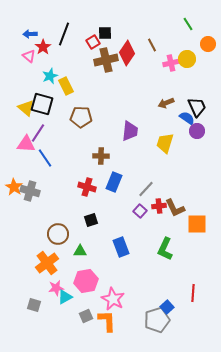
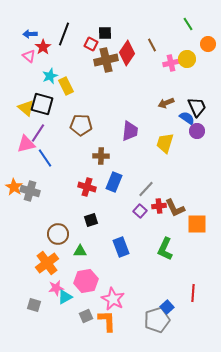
red square at (93, 42): moved 2 px left, 2 px down; rotated 32 degrees counterclockwise
brown pentagon at (81, 117): moved 8 px down
pink triangle at (26, 144): rotated 18 degrees counterclockwise
